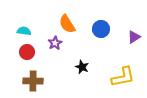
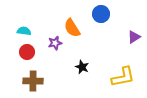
orange semicircle: moved 5 px right, 4 px down
blue circle: moved 15 px up
purple star: rotated 16 degrees clockwise
